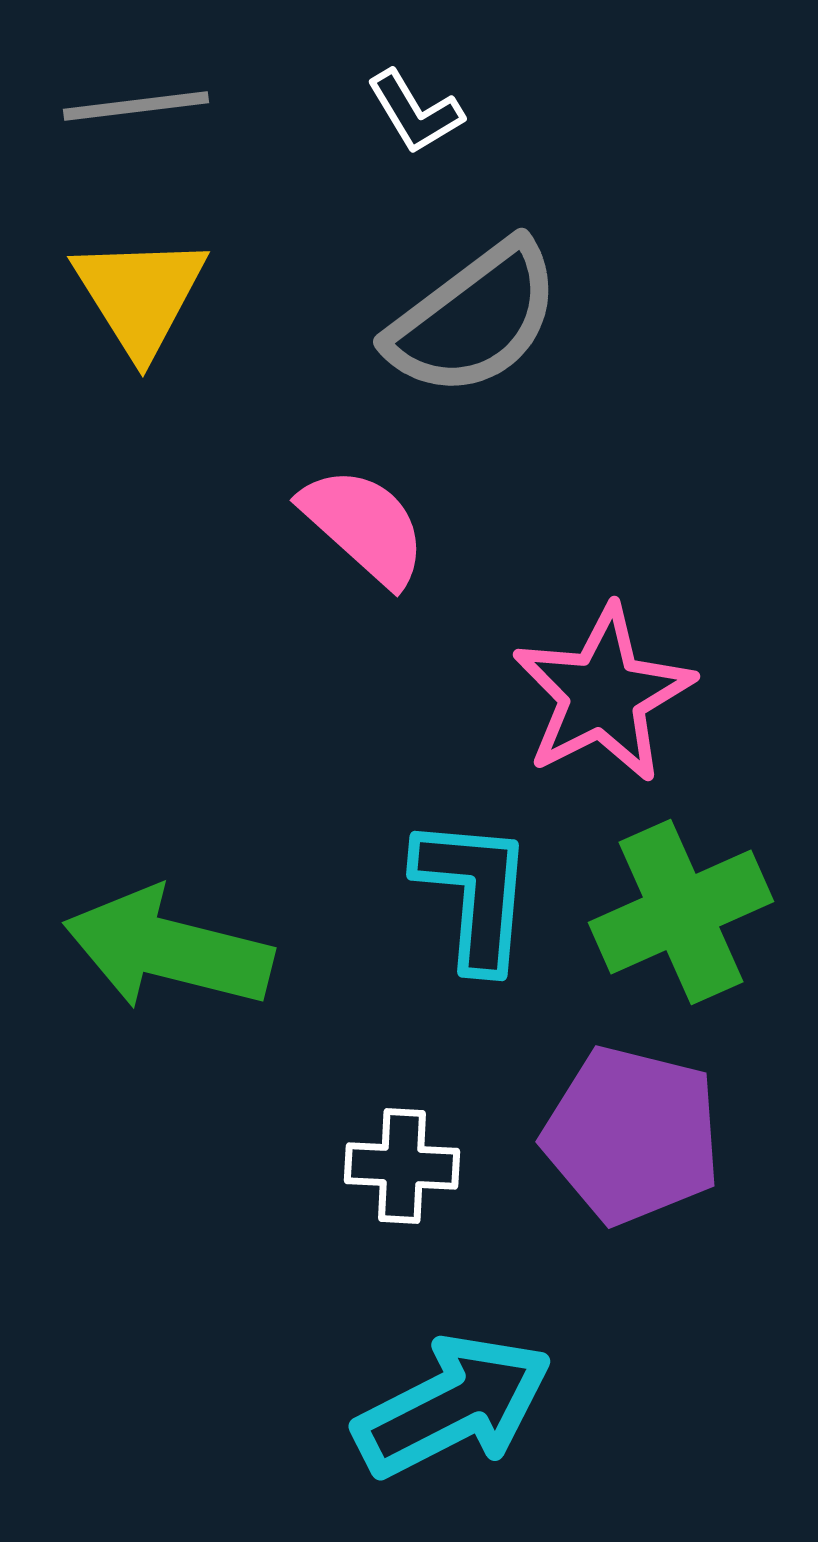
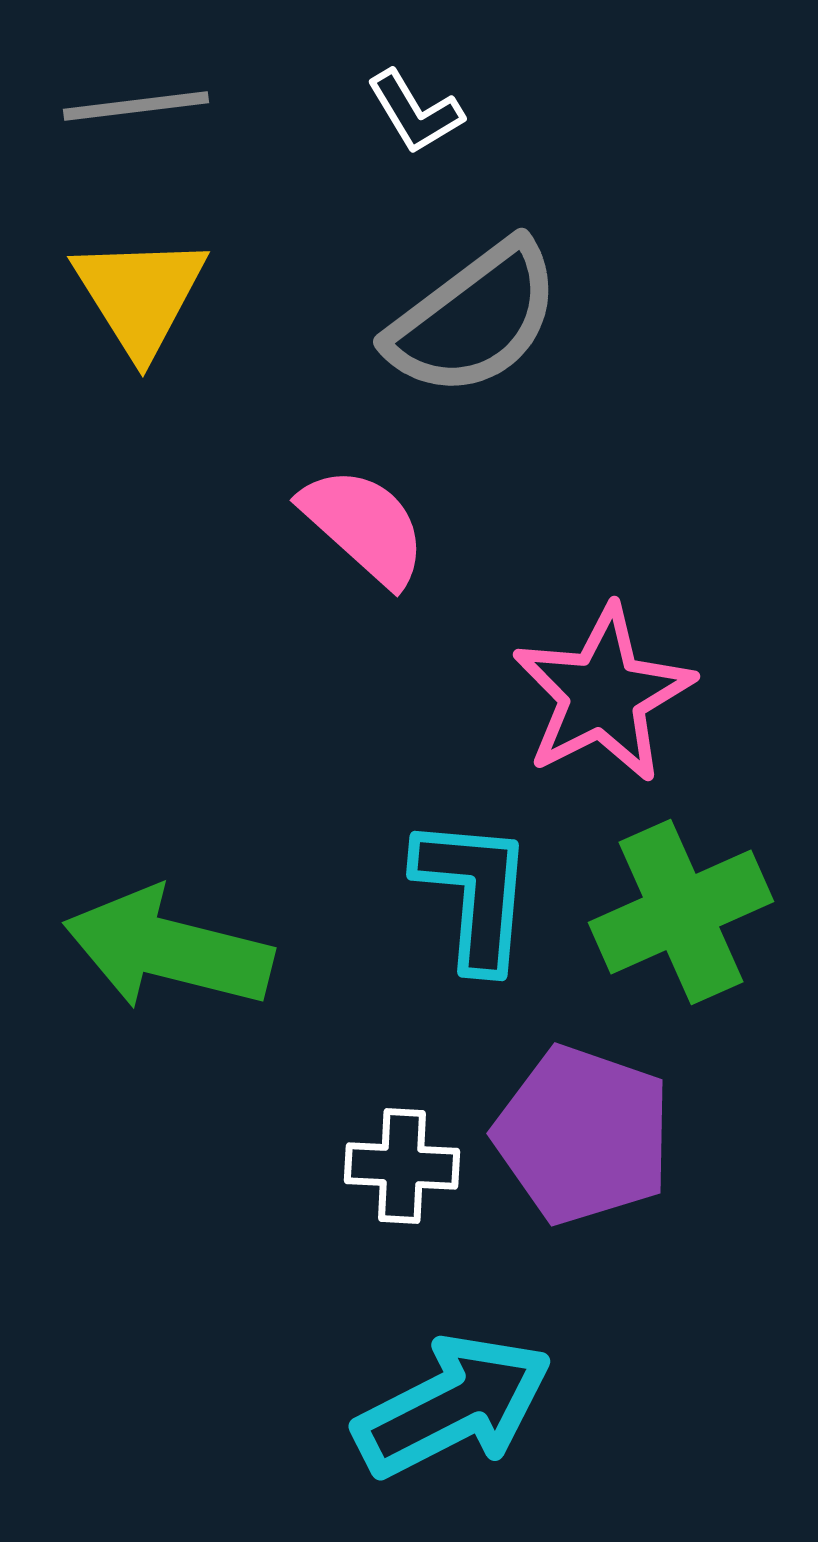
purple pentagon: moved 49 px left; rotated 5 degrees clockwise
